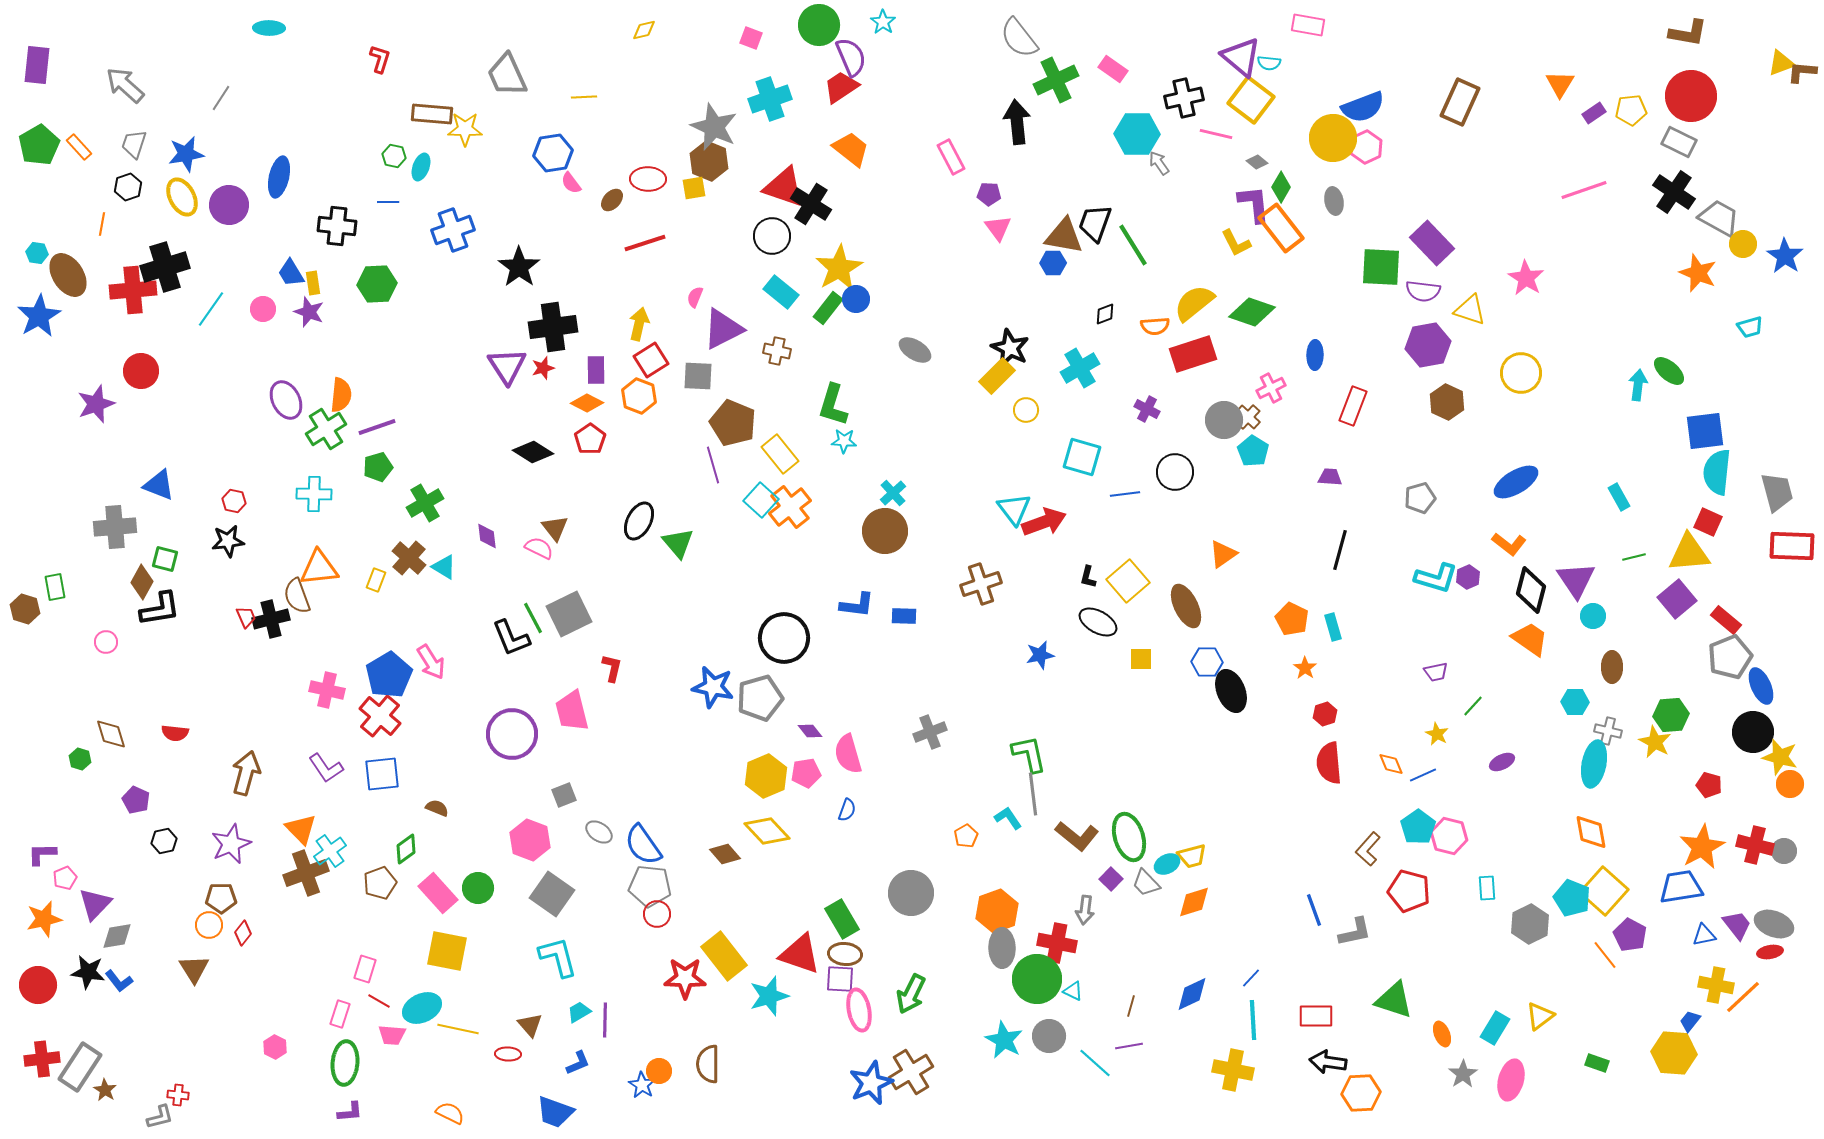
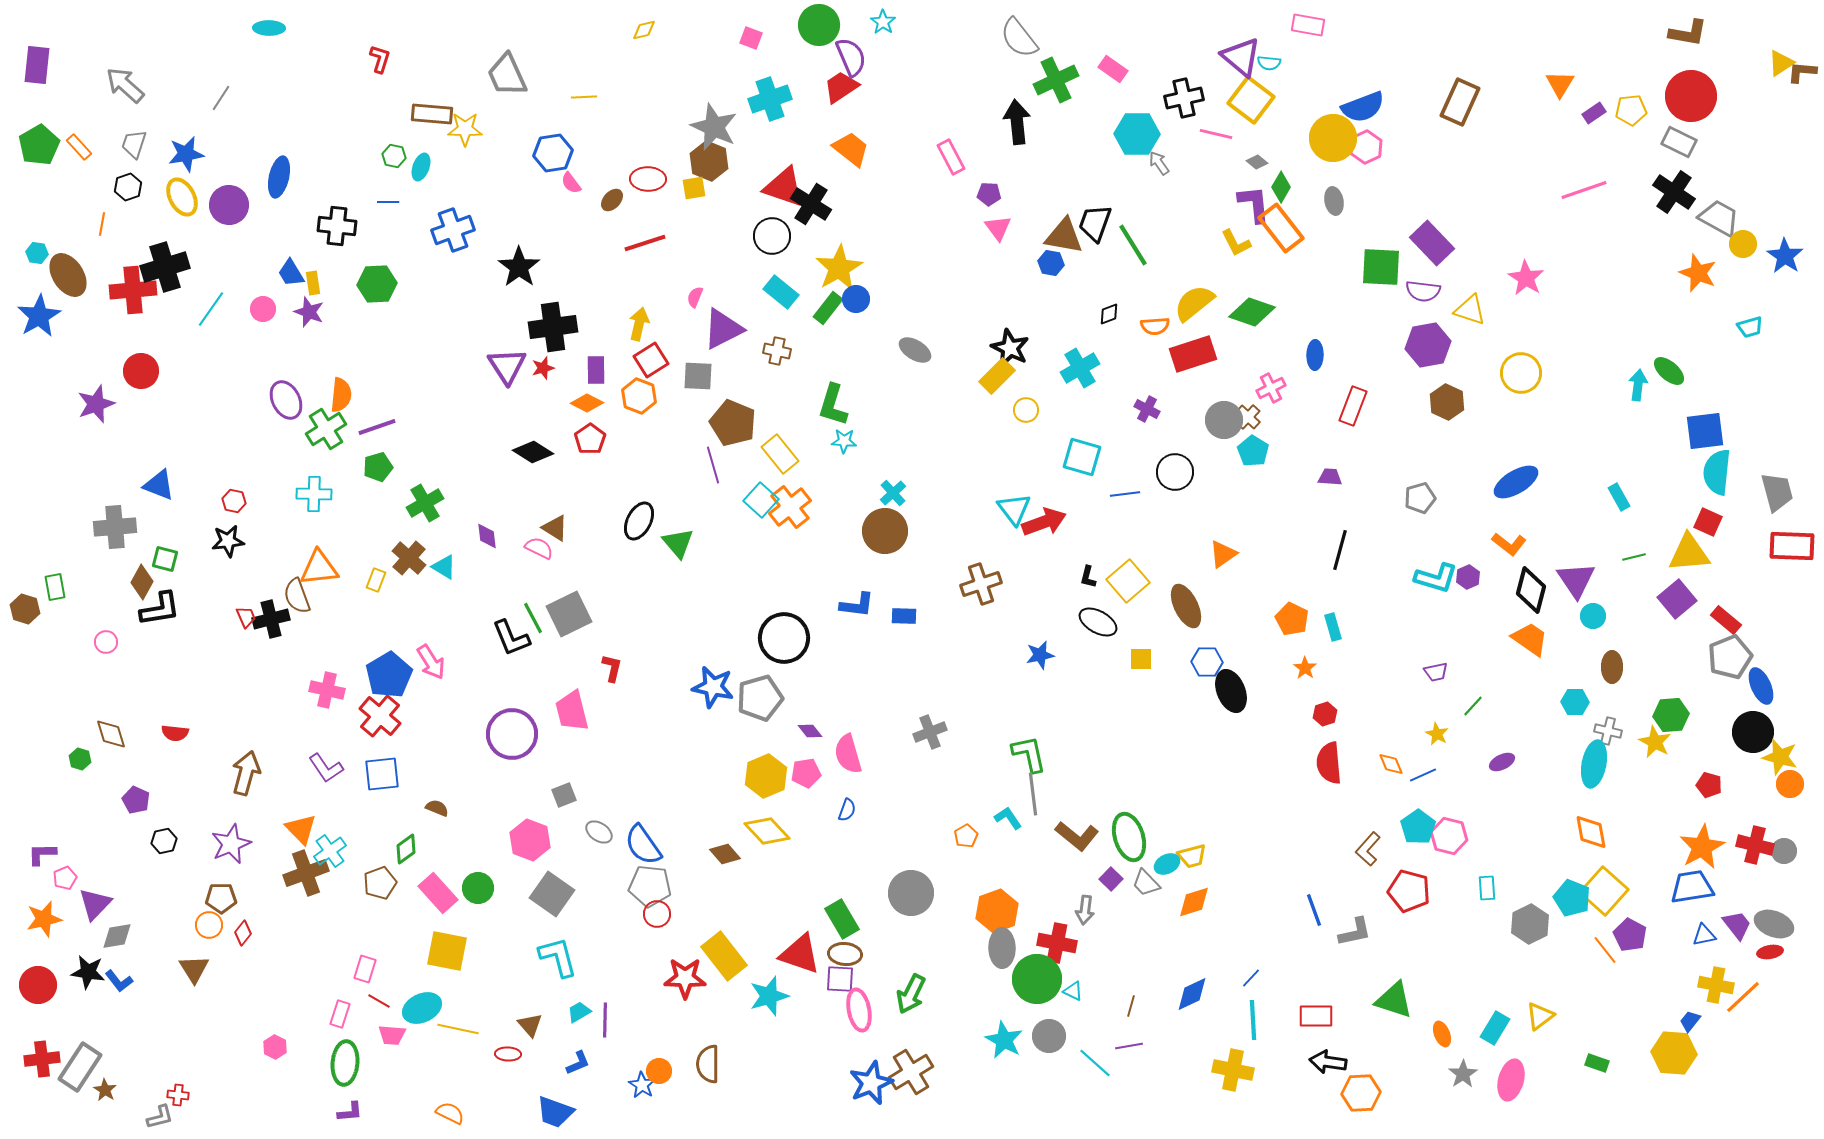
yellow triangle at (1781, 63): rotated 12 degrees counterclockwise
blue hexagon at (1053, 263): moved 2 px left; rotated 10 degrees clockwise
black diamond at (1105, 314): moved 4 px right
brown triangle at (555, 528): rotated 20 degrees counterclockwise
blue trapezoid at (1681, 887): moved 11 px right
orange line at (1605, 955): moved 5 px up
